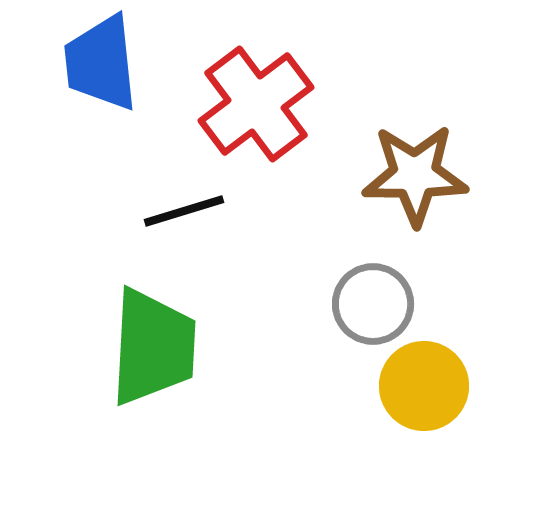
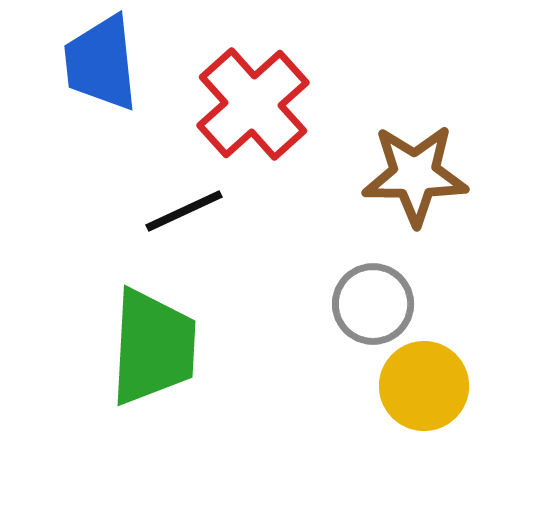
red cross: moved 3 px left; rotated 5 degrees counterclockwise
black line: rotated 8 degrees counterclockwise
